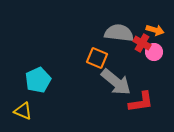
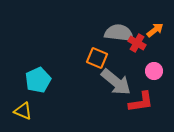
orange arrow: rotated 54 degrees counterclockwise
red cross: moved 5 px left
pink circle: moved 19 px down
